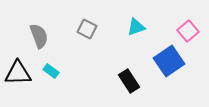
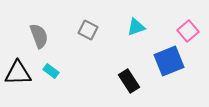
gray square: moved 1 px right, 1 px down
blue square: rotated 12 degrees clockwise
